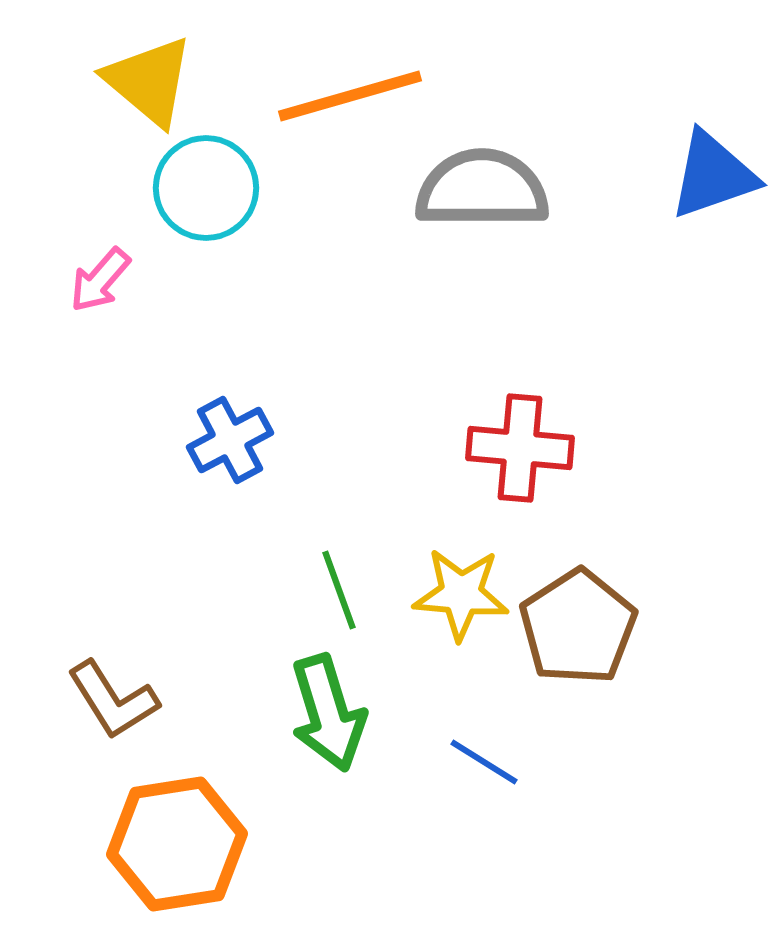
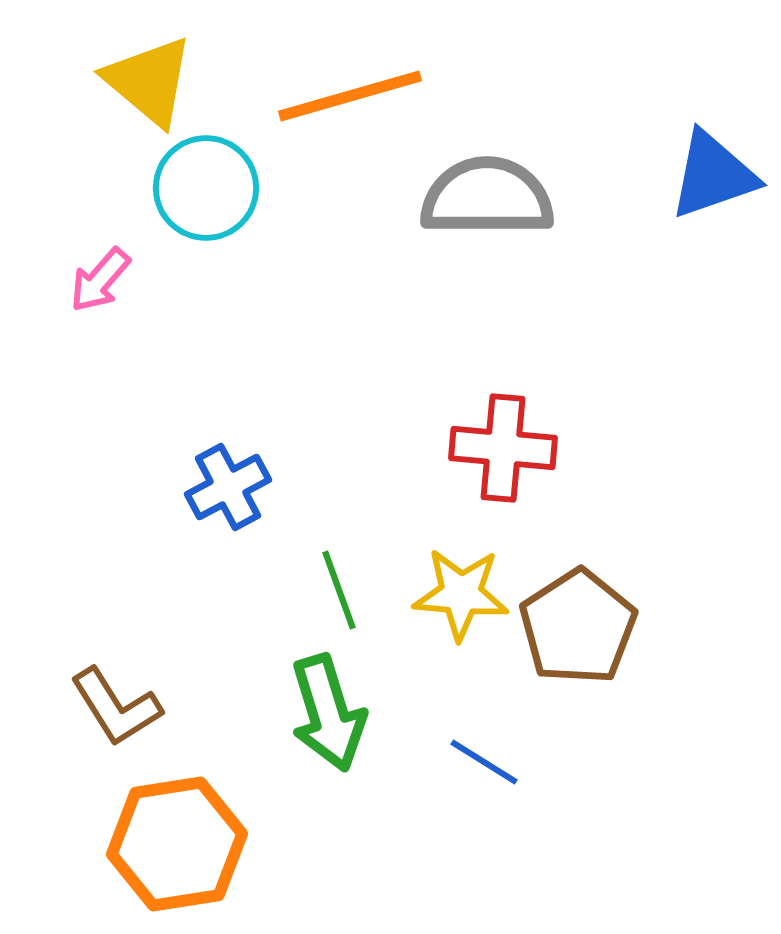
gray semicircle: moved 5 px right, 8 px down
blue cross: moved 2 px left, 47 px down
red cross: moved 17 px left
brown L-shape: moved 3 px right, 7 px down
